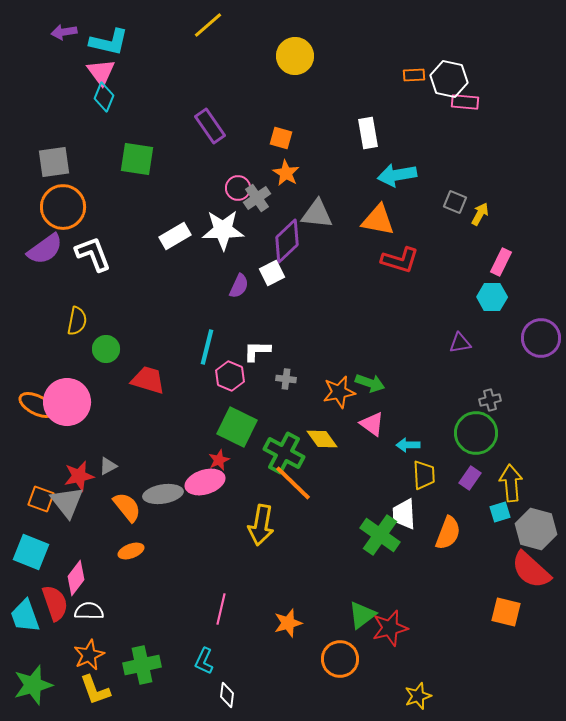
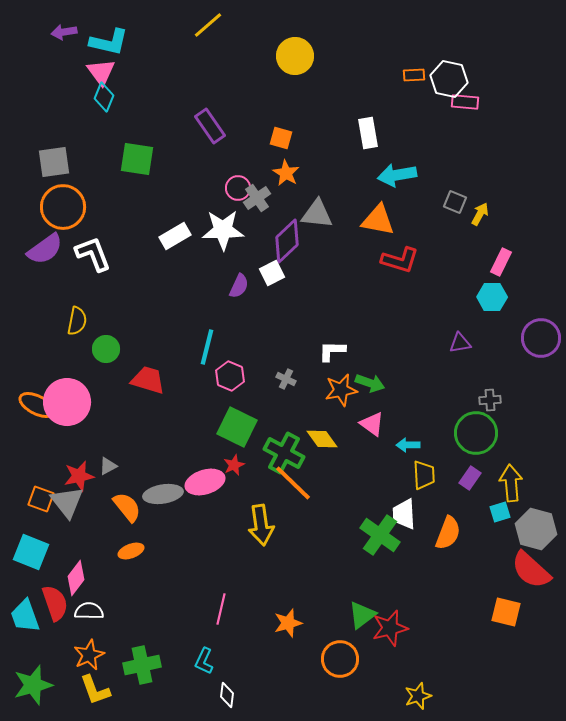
white L-shape at (257, 351): moved 75 px right
gray cross at (286, 379): rotated 18 degrees clockwise
orange star at (339, 392): moved 2 px right, 2 px up
gray cross at (490, 400): rotated 10 degrees clockwise
red star at (219, 460): moved 15 px right, 5 px down
yellow arrow at (261, 525): rotated 18 degrees counterclockwise
